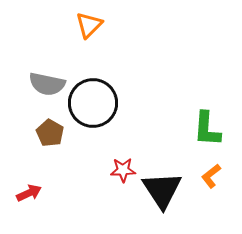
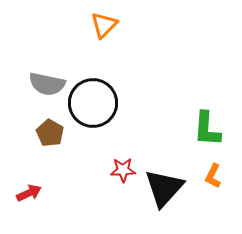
orange triangle: moved 15 px right
orange L-shape: moved 2 px right; rotated 25 degrees counterclockwise
black triangle: moved 2 px right, 2 px up; rotated 15 degrees clockwise
